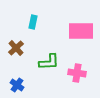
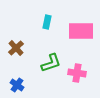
cyan rectangle: moved 14 px right
green L-shape: moved 2 px right, 1 px down; rotated 15 degrees counterclockwise
